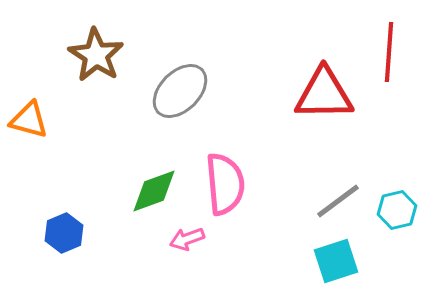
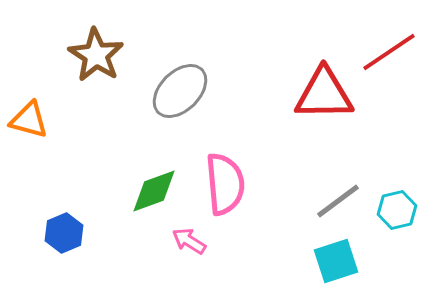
red line: rotated 52 degrees clockwise
pink arrow: moved 2 px right, 2 px down; rotated 52 degrees clockwise
